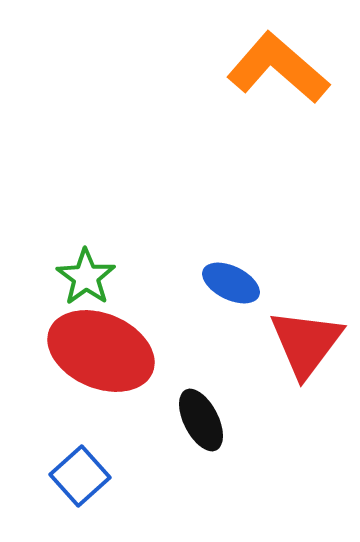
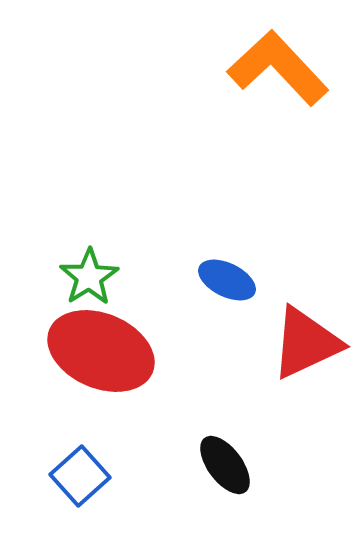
orange L-shape: rotated 6 degrees clockwise
green star: moved 3 px right; rotated 4 degrees clockwise
blue ellipse: moved 4 px left, 3 px up
red triangle: rotated 28 degrees clockwise
black ellipse: moved 24 px right, 45 px down; rotated 10 degrees counterclockwise
